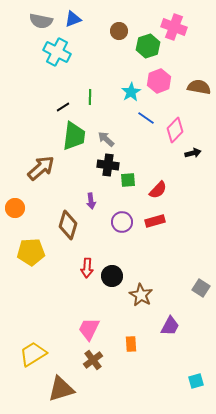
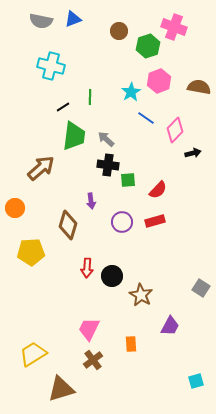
cyan cross: moved 6 px left, 14 px down; rotated 12 degrees counterclockwise
